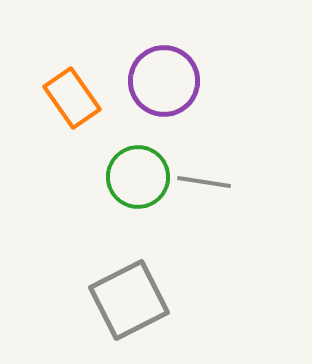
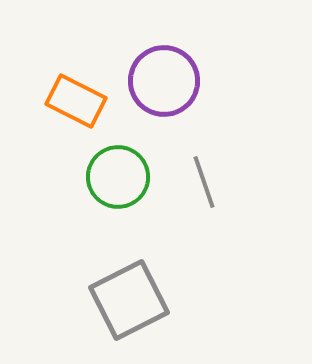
orange rectangle: moved 4 px right, 3 px down; rotated 28 degrees counterclockwise
green circle: moved 20 px left
gray line: rotated 62 degrees clockwise
